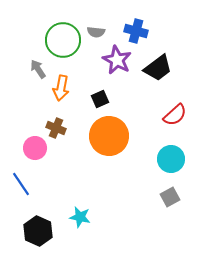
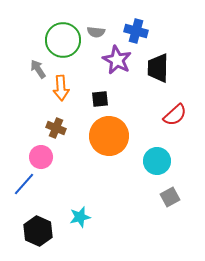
black trapezoid: rotated 128 degrees clockwise
orange arrow: rotated 15 degrees counterclockwise
black square: rotated 18 degrees clockwise
pink circle: moved 6 px right, 9 px down
cyan circle: moved 14 px left, 2 px down
blue line: moved 3 px right; rotated 75 degrees clockwise
cyan star: rotated 25 degrees counterclockwise
